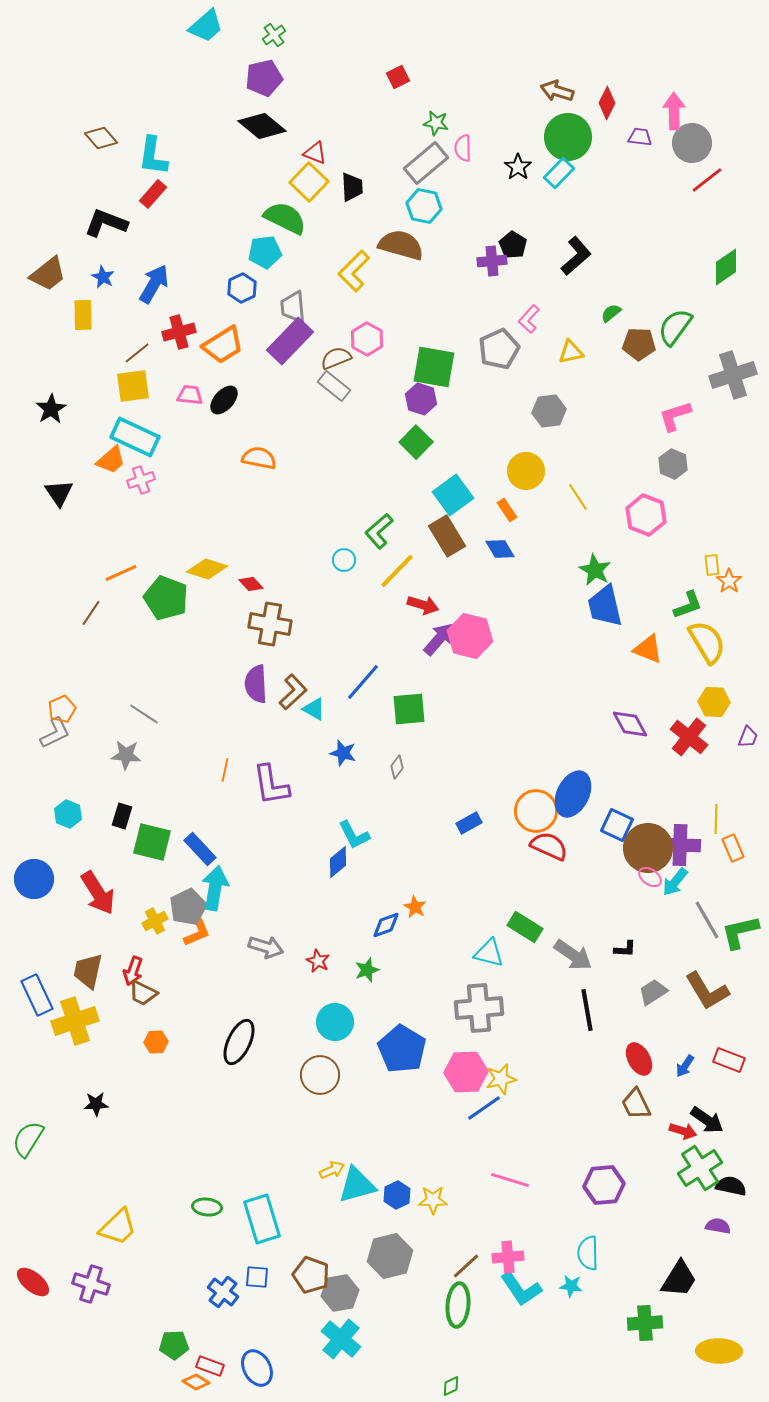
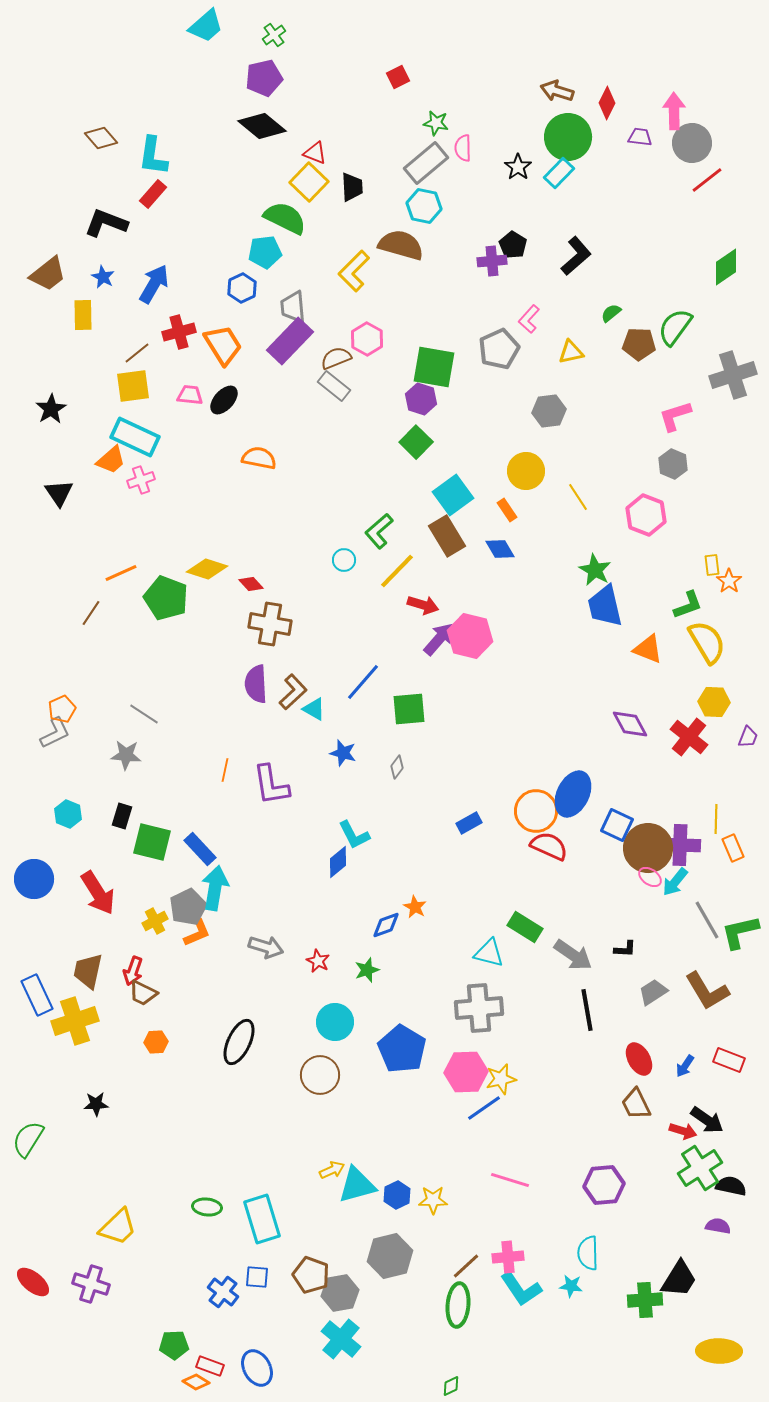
orange trapezoid at (223, 345): rotated 90 degrees counterclockwise
green cross at (645, 1323): moved 23 px up
